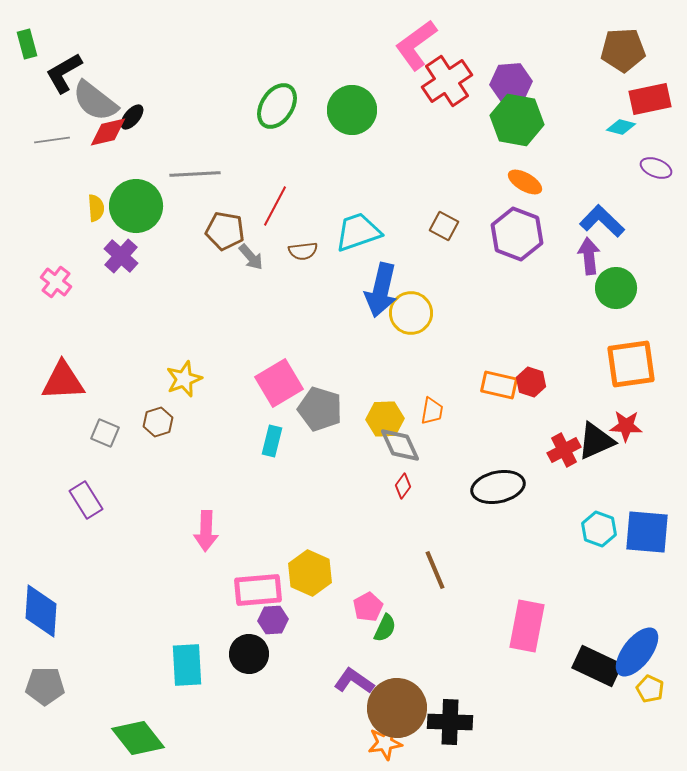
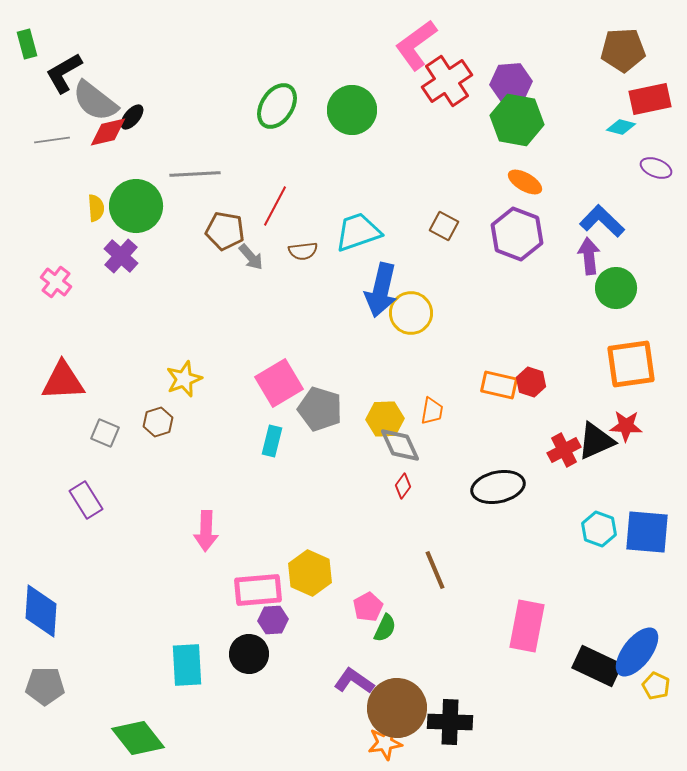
yellow pentagon at (650, 689): moved 6 px right, 3 px up
